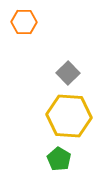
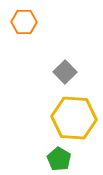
gray square: moved 3 px left, 1 px up
yellow hexagon: moved 5 px right, 2 px down
